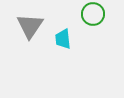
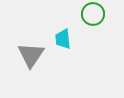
gray triangle: moved 1 px right, 29 px down
